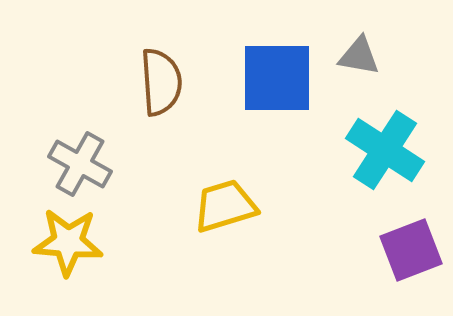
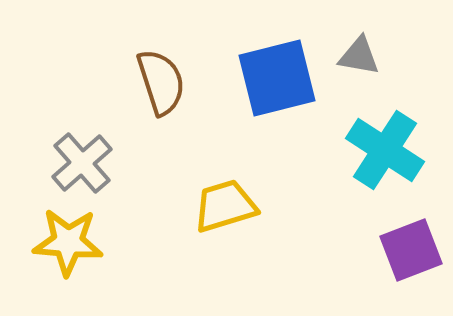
blue square: rotated 14 degrees counterclockwise
brown semicircle: rotated 14 degrees counterclockwise
gray cross: moved 2 px right, 1 px up; rotated 20 degrees clockwise
